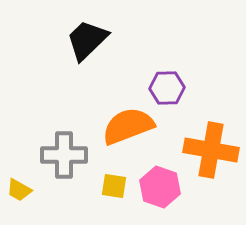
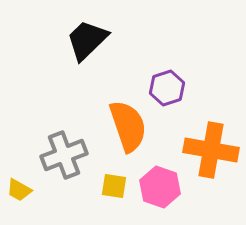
purple hexagon: rotated 16 degrees counterclockwise
orange semicircle: rotated 92 degrees clockwise
gray cross: rotated 21 degrees counterclockwise
